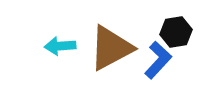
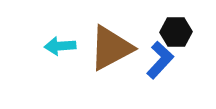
black hexagon: rotated 8 degrees clockwise
blue L-shape: moved 2 px right
